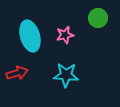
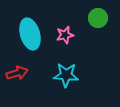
cyan ellipse: moved 2 px up
